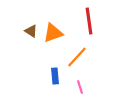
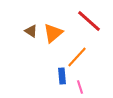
red line: rotated 40 degrees counterclockwise
orange triangle: rotated 20 degrees counterclockwise
blue rectangle: moved 7 px right
